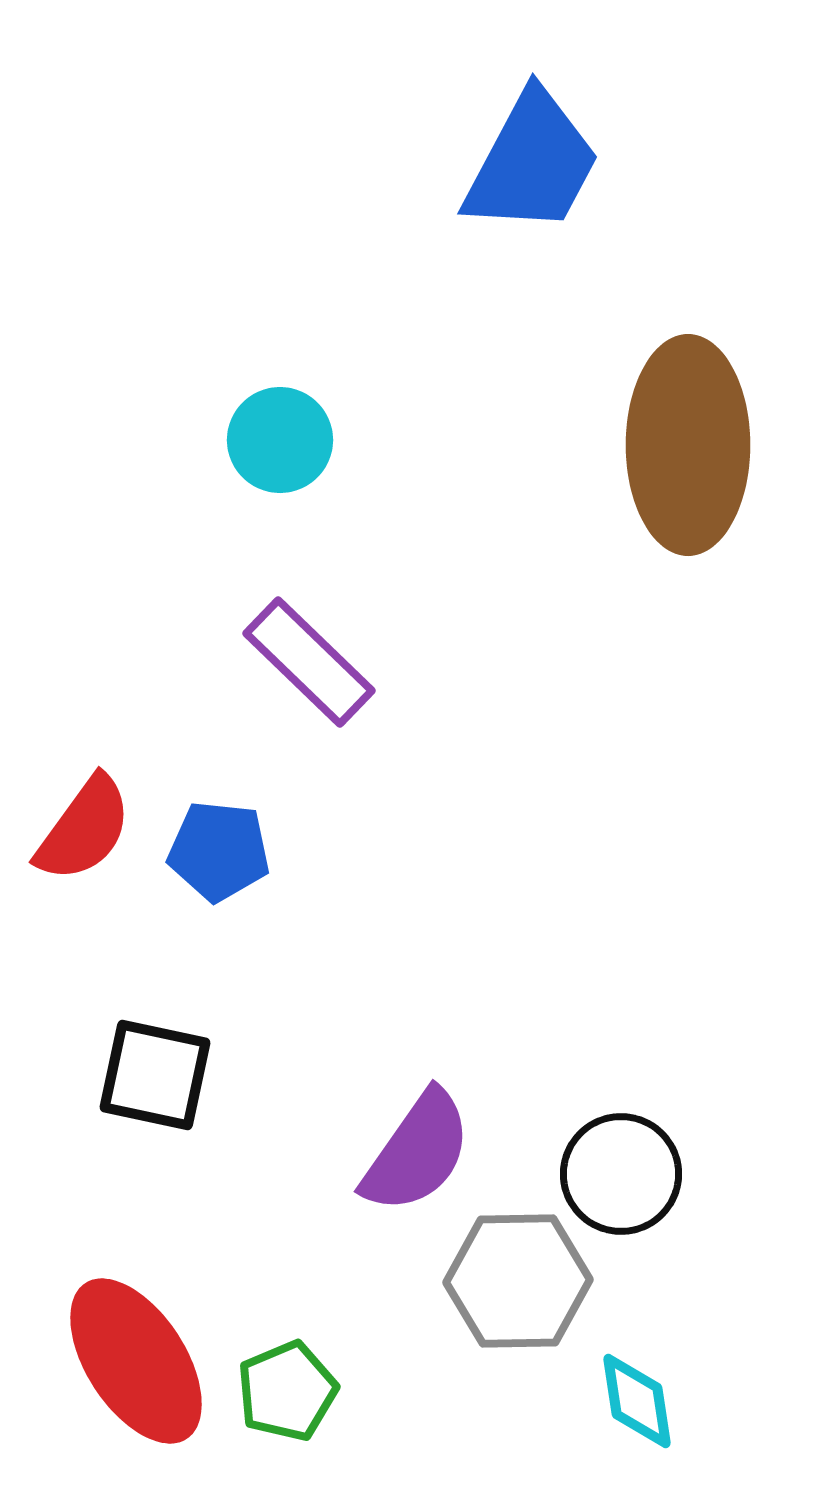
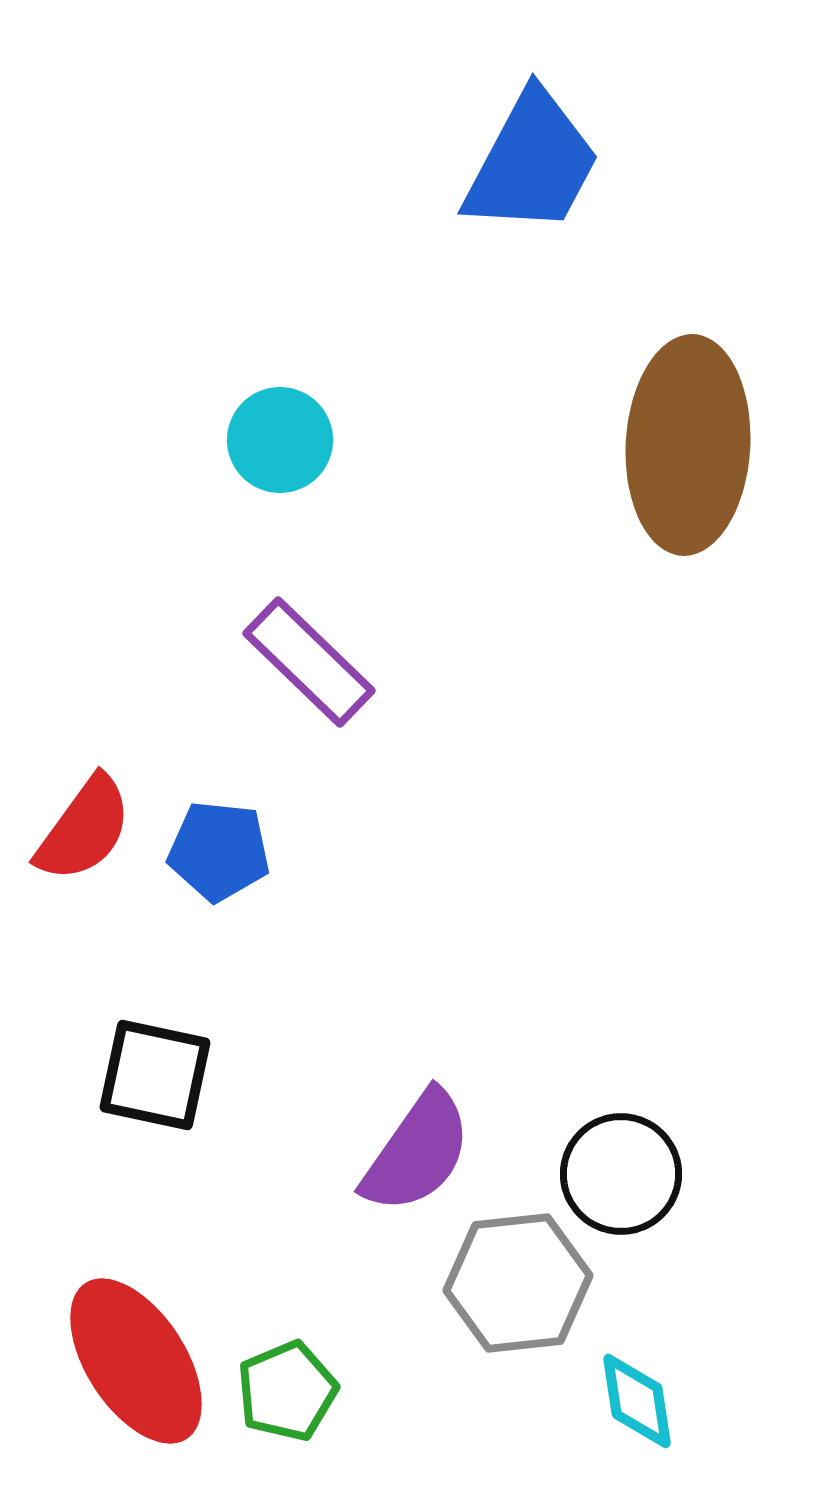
brown ellipse: rotated 3 degrees clockwise
gray hexagon: moved 2 px down; rotated 5 degrees counterclockwise
